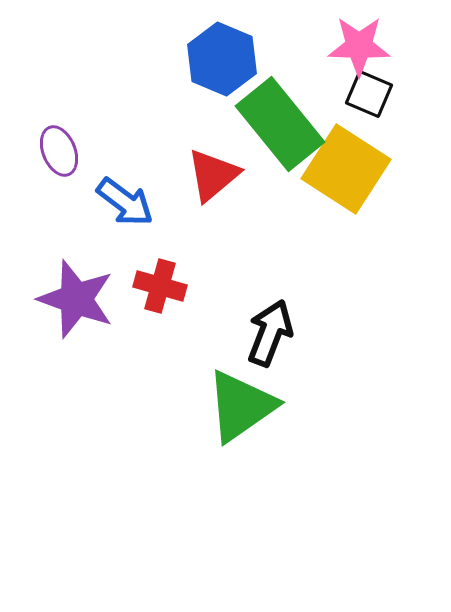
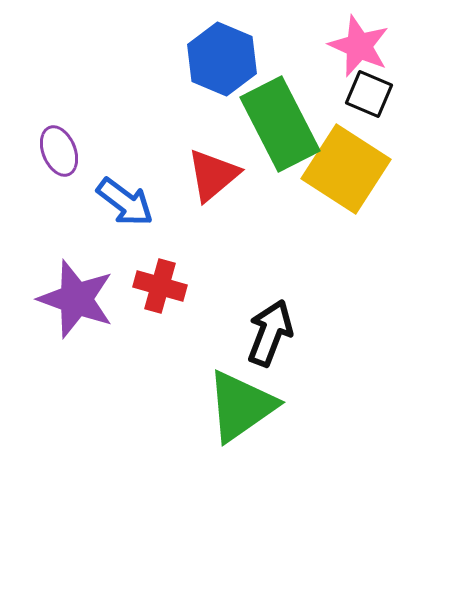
pink star: rotated 22 degrees clockwise
green rectangle: rotated 12 degrees clockwise
